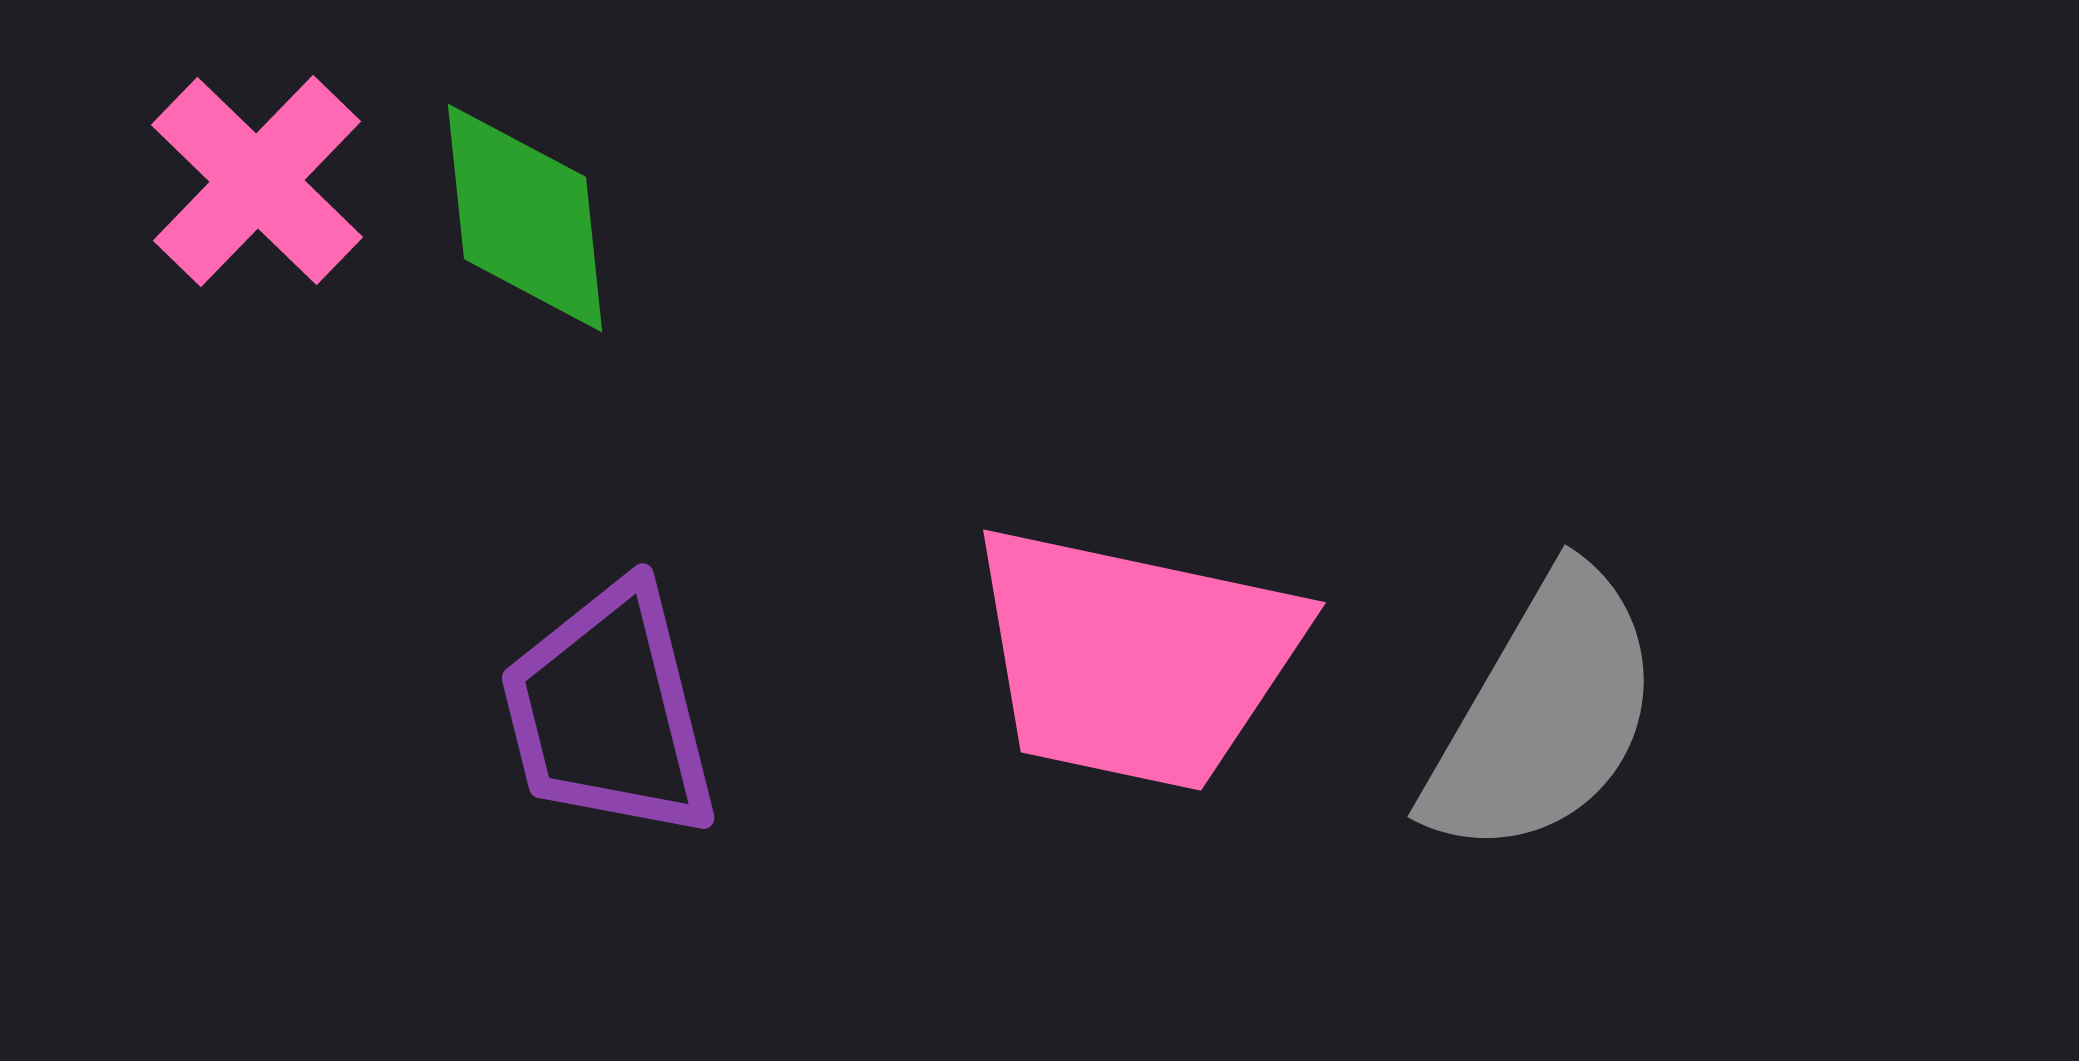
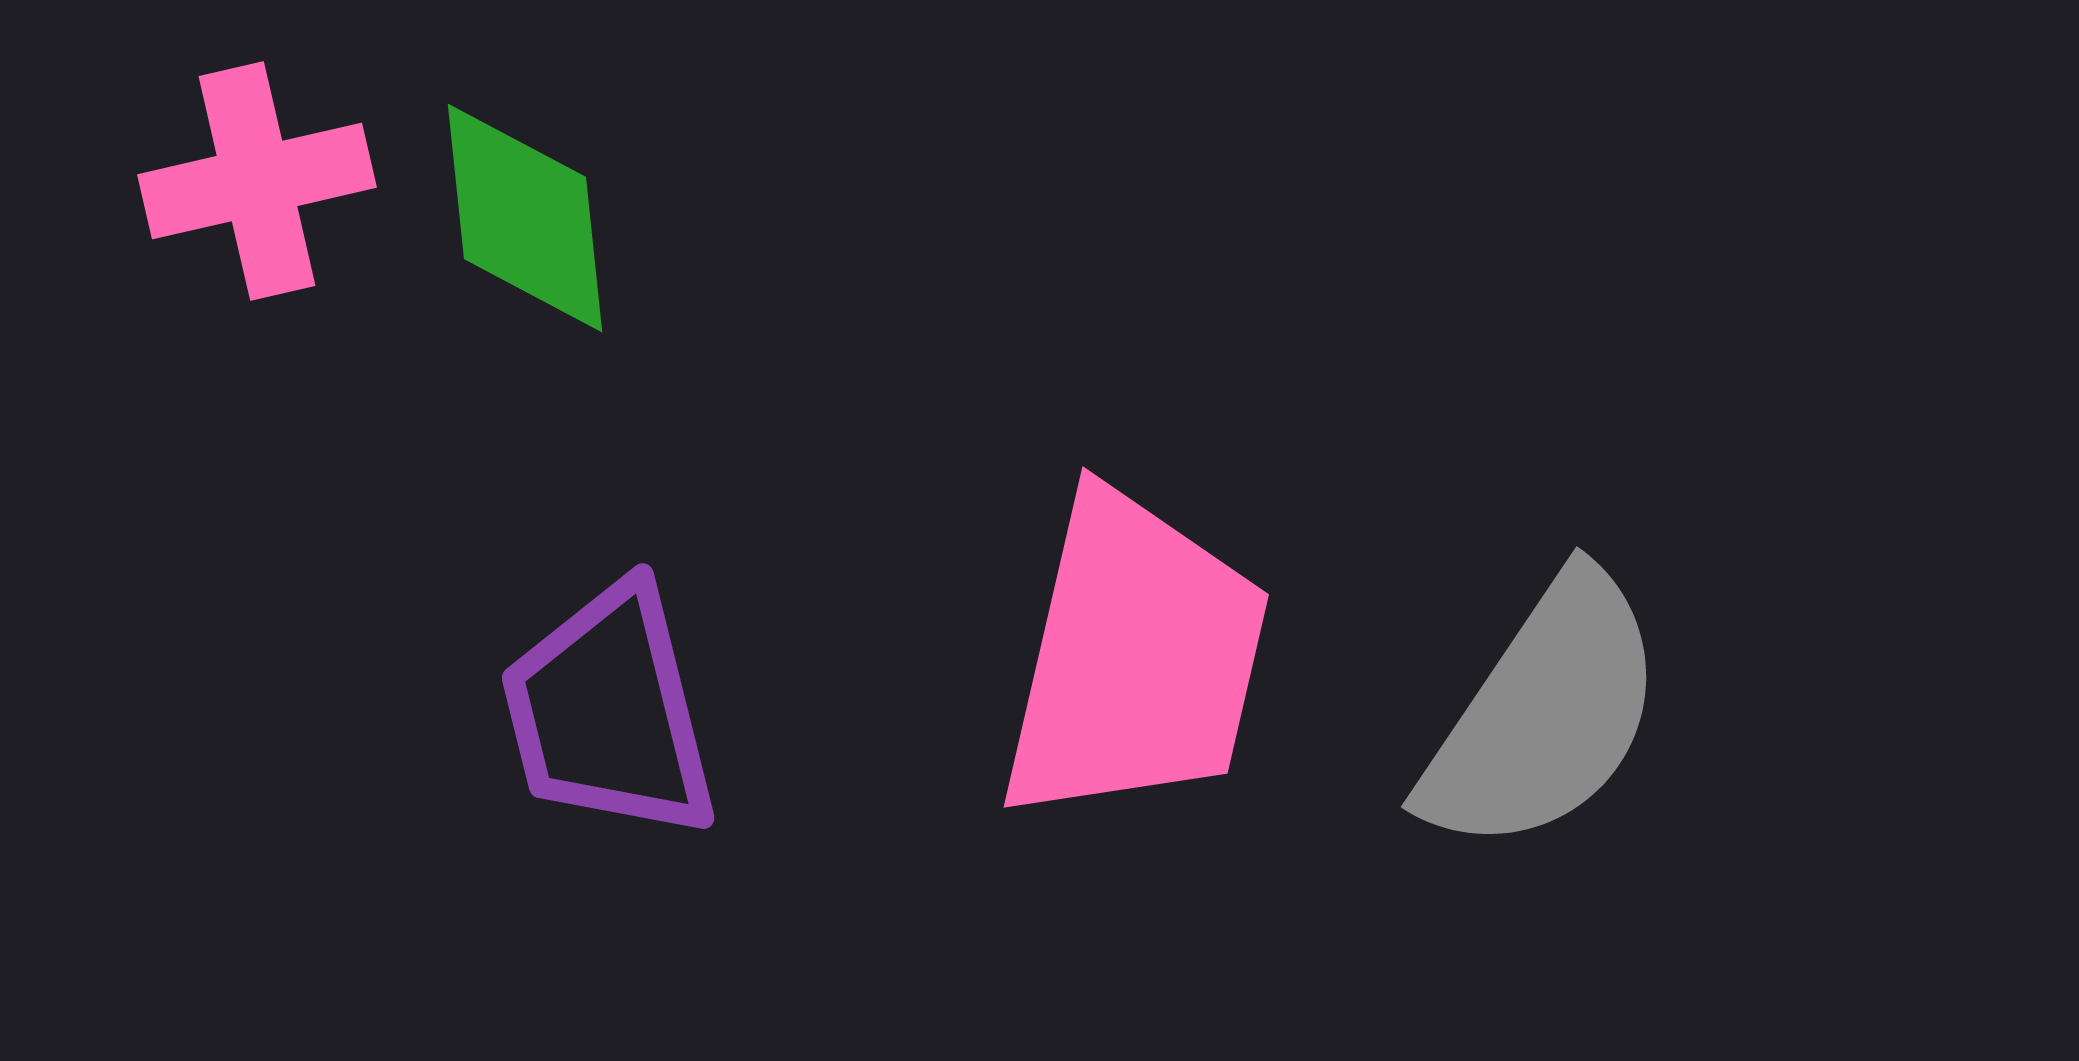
pink cross: rotated 33 degrees clockwise
pink trapezoid: rotated 89 degrees counterclockwise
gray semicircle: rotated 4 degrees clockwise
